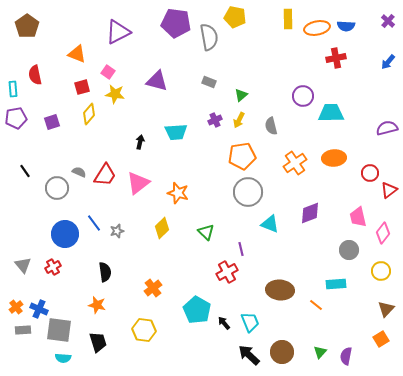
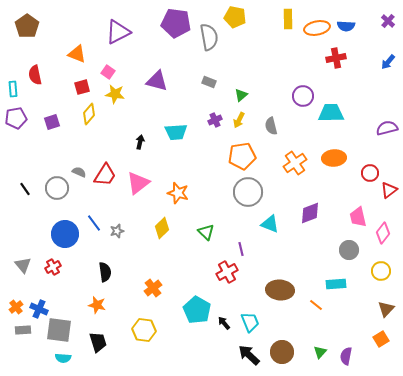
black line at (25, 171): moved 18 px down
